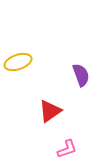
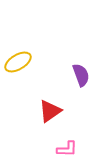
yellow ellipse: rotated 12 degrees counterclockwise
pink L-shape: rotated 20 degrees clockwise
